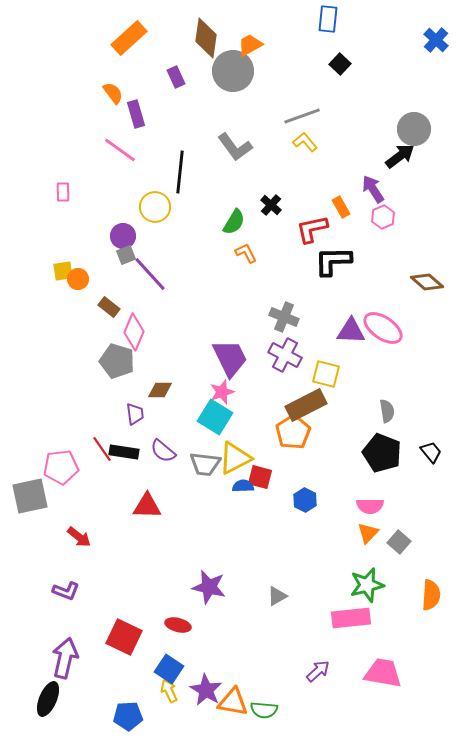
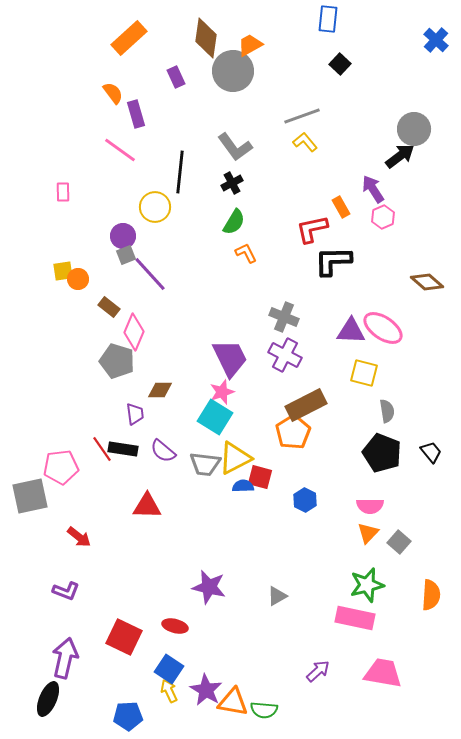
black cross at (271, 205): moved 39 px left, 22 px up; rotated 20 degrees clockwise
yellow square at (326, 374): moved 38 px right, 1 px up
black rectangle at (124, 452): moved 1 px left, 3 px up
pink rectangle at (351, 618): moved 4 px right; rotated 18 degrees clockwise
red ellipse at (178, 625): moved 3 px left, 1 px down
